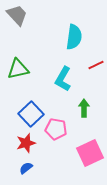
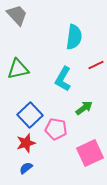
green arrow: rotated 54 degrees clockwise
blue square: moved 1 px left, 1 px down
